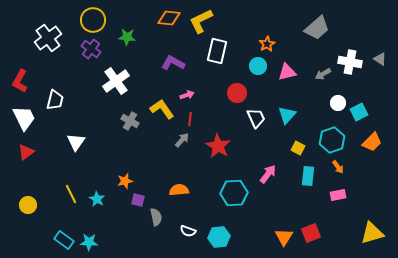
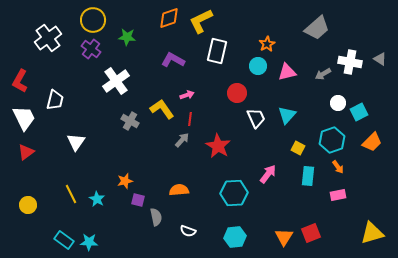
orange diamond at (169, 18): rotated 25 degrees counterclockwise
purple L-shape at (173, 63): moved 3 px up
cyan hexagon at (219, 237): moved 16 px right
